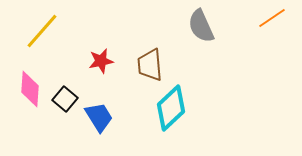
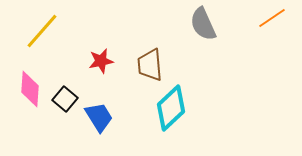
gray semicircle: moved 2 px right, 2 px up
